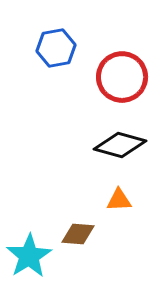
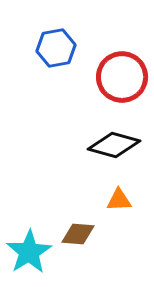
black diamond: moved 6 px left
cyan star: moved 4 px up
